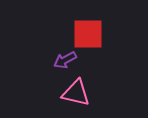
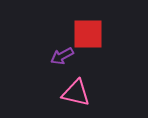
purple arrow: moved 3 px left, 4 px up
